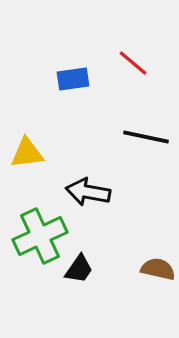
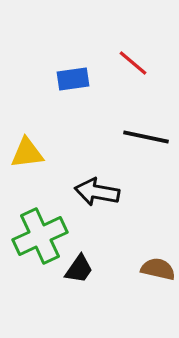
black arrow: moved 9 px right
